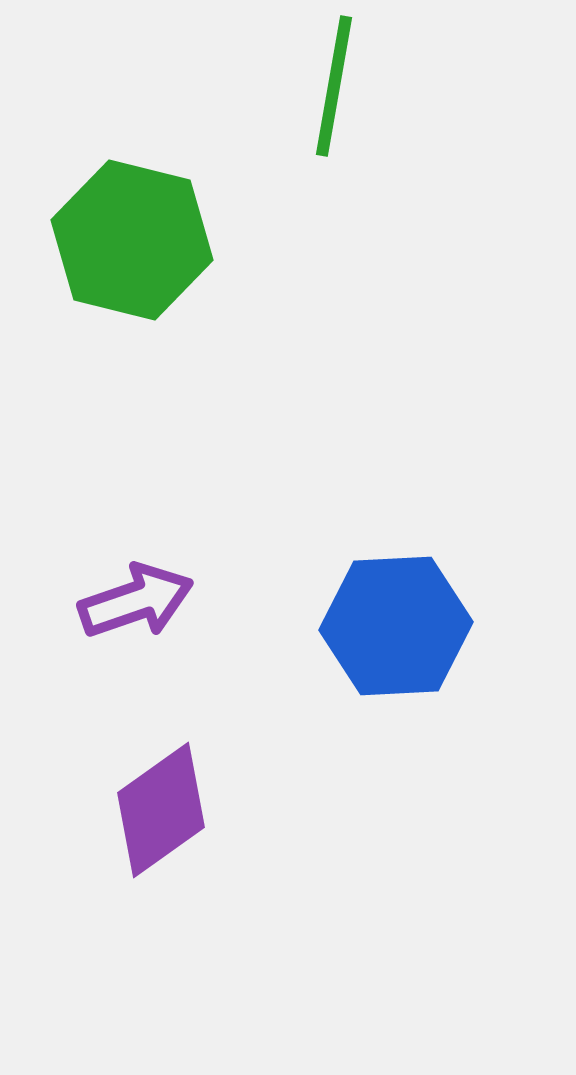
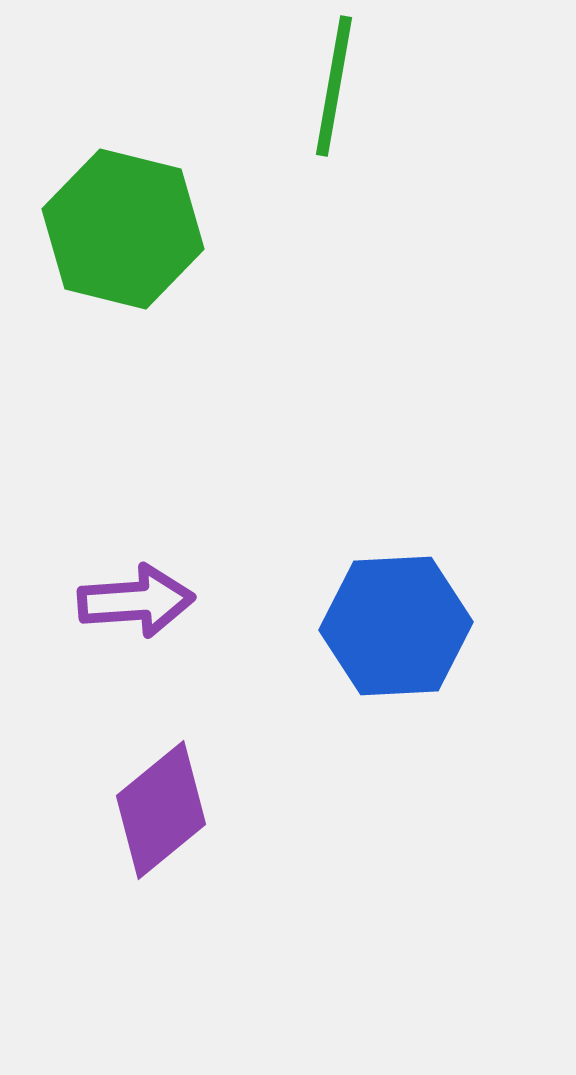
green hexagon: moved 9 px left, 11 px up
purple arrow: rotated 15 degrees clockwise
purple diamond: rotated 4 degrees counterclockwise
